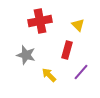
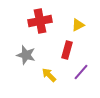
yellow triangle: rotated 48 degrees clockwise
